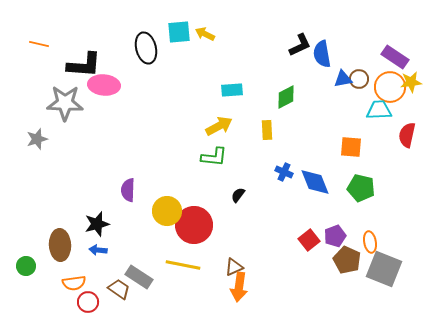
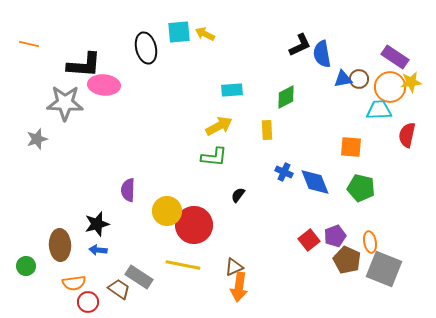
orange line at (39, 44): moved 10 px left
